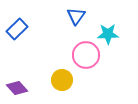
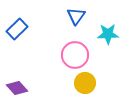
pink circle: moved 11 px left
yellow circle: moved 23 px right, 3 px down
